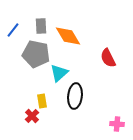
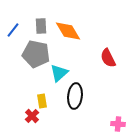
orange diamond: moved 5 px up
pink cross: moved 1 px right
